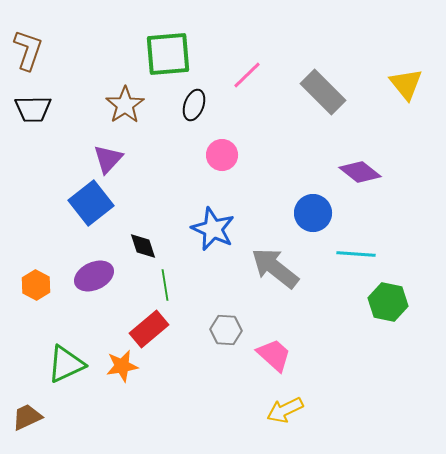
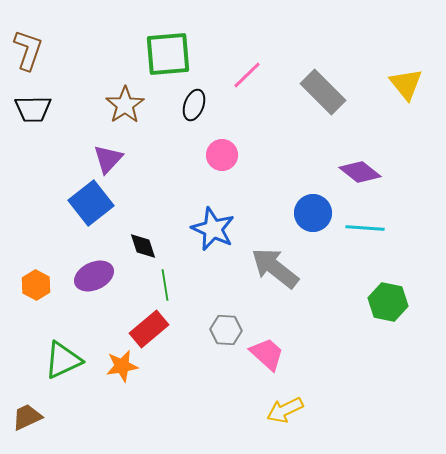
cyan line: moved 9 px right, 26 px up
pink trapezoid: moved 7 px left, 1 px up
green triangle: moved 3 px left, 4 px up
